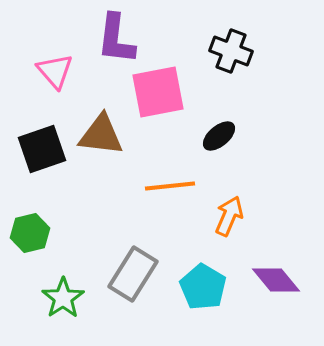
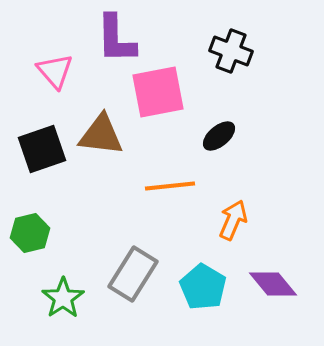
purple L-shape: rotated 8 degrees counterclockwise
orange arrow: moved 4 px right, 4 px down
purple diamond: moved 3 px left, 4 px down
